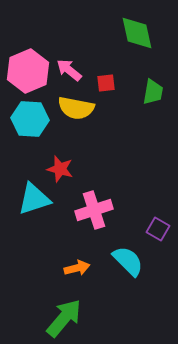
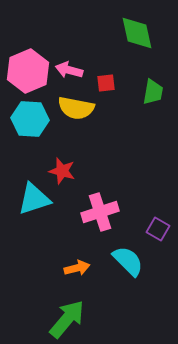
pink arrow: rotated 24 degrees counterclockwise
red star: moved 2 px right, 2 px down
pink cross: moved 6 px right, 2 px down
green arrow: moved 3 px right, 1 px down
